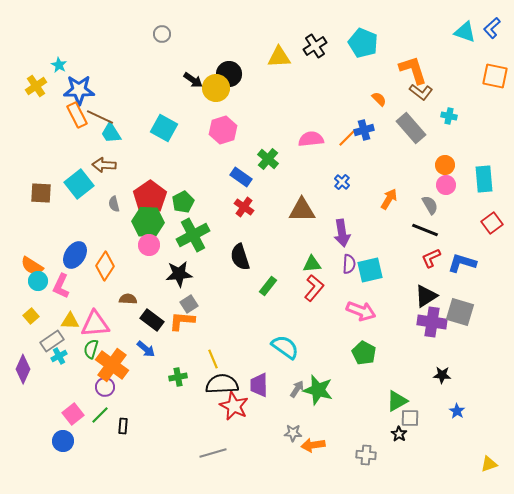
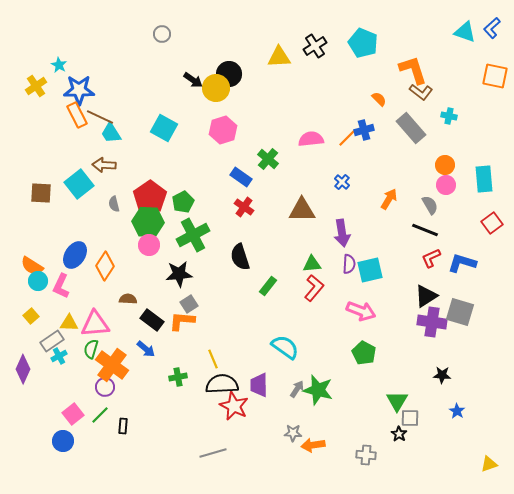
yellow triangle at (70, 321): moved 1 px left, 2 px down
green triangle at (397, 401): rotated 30 degrees counterclockwise
